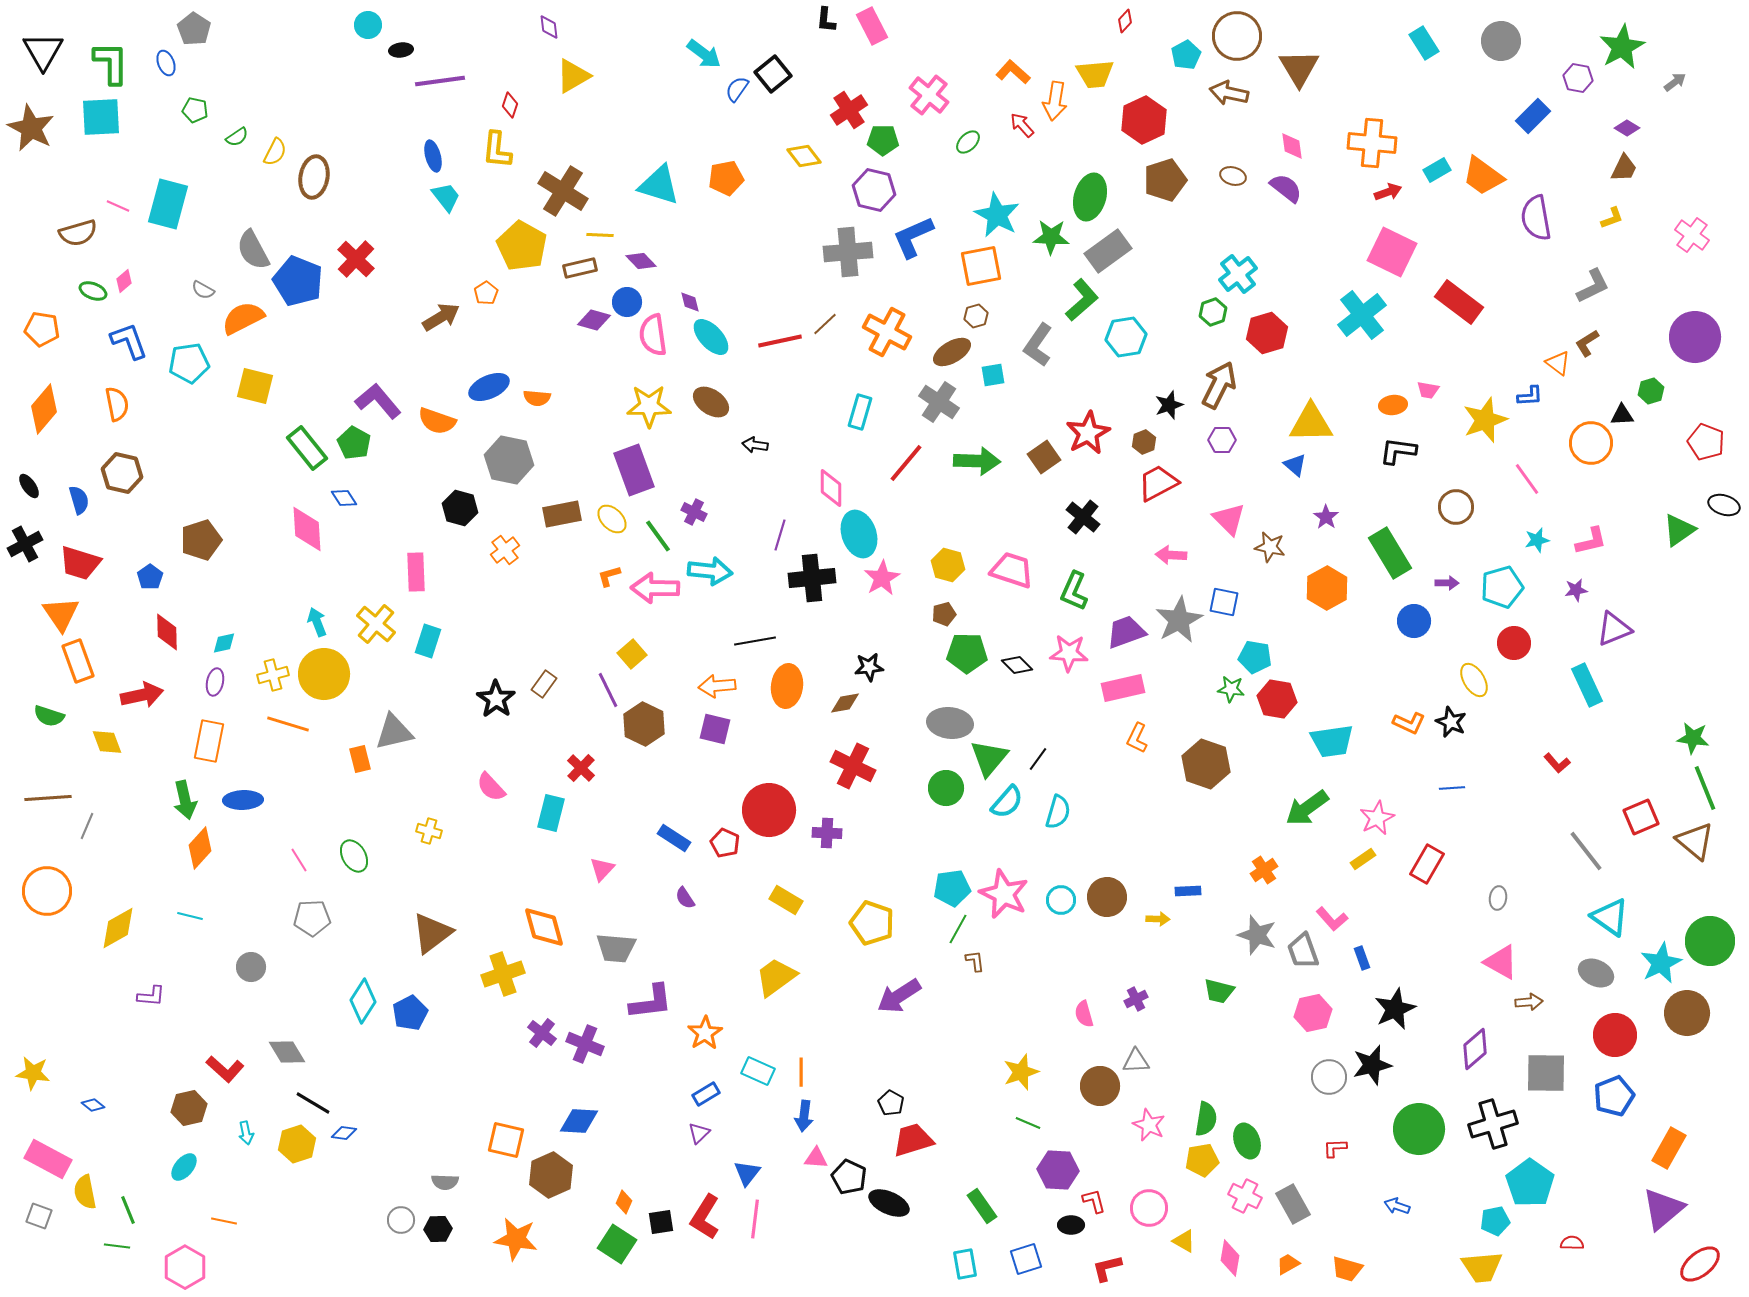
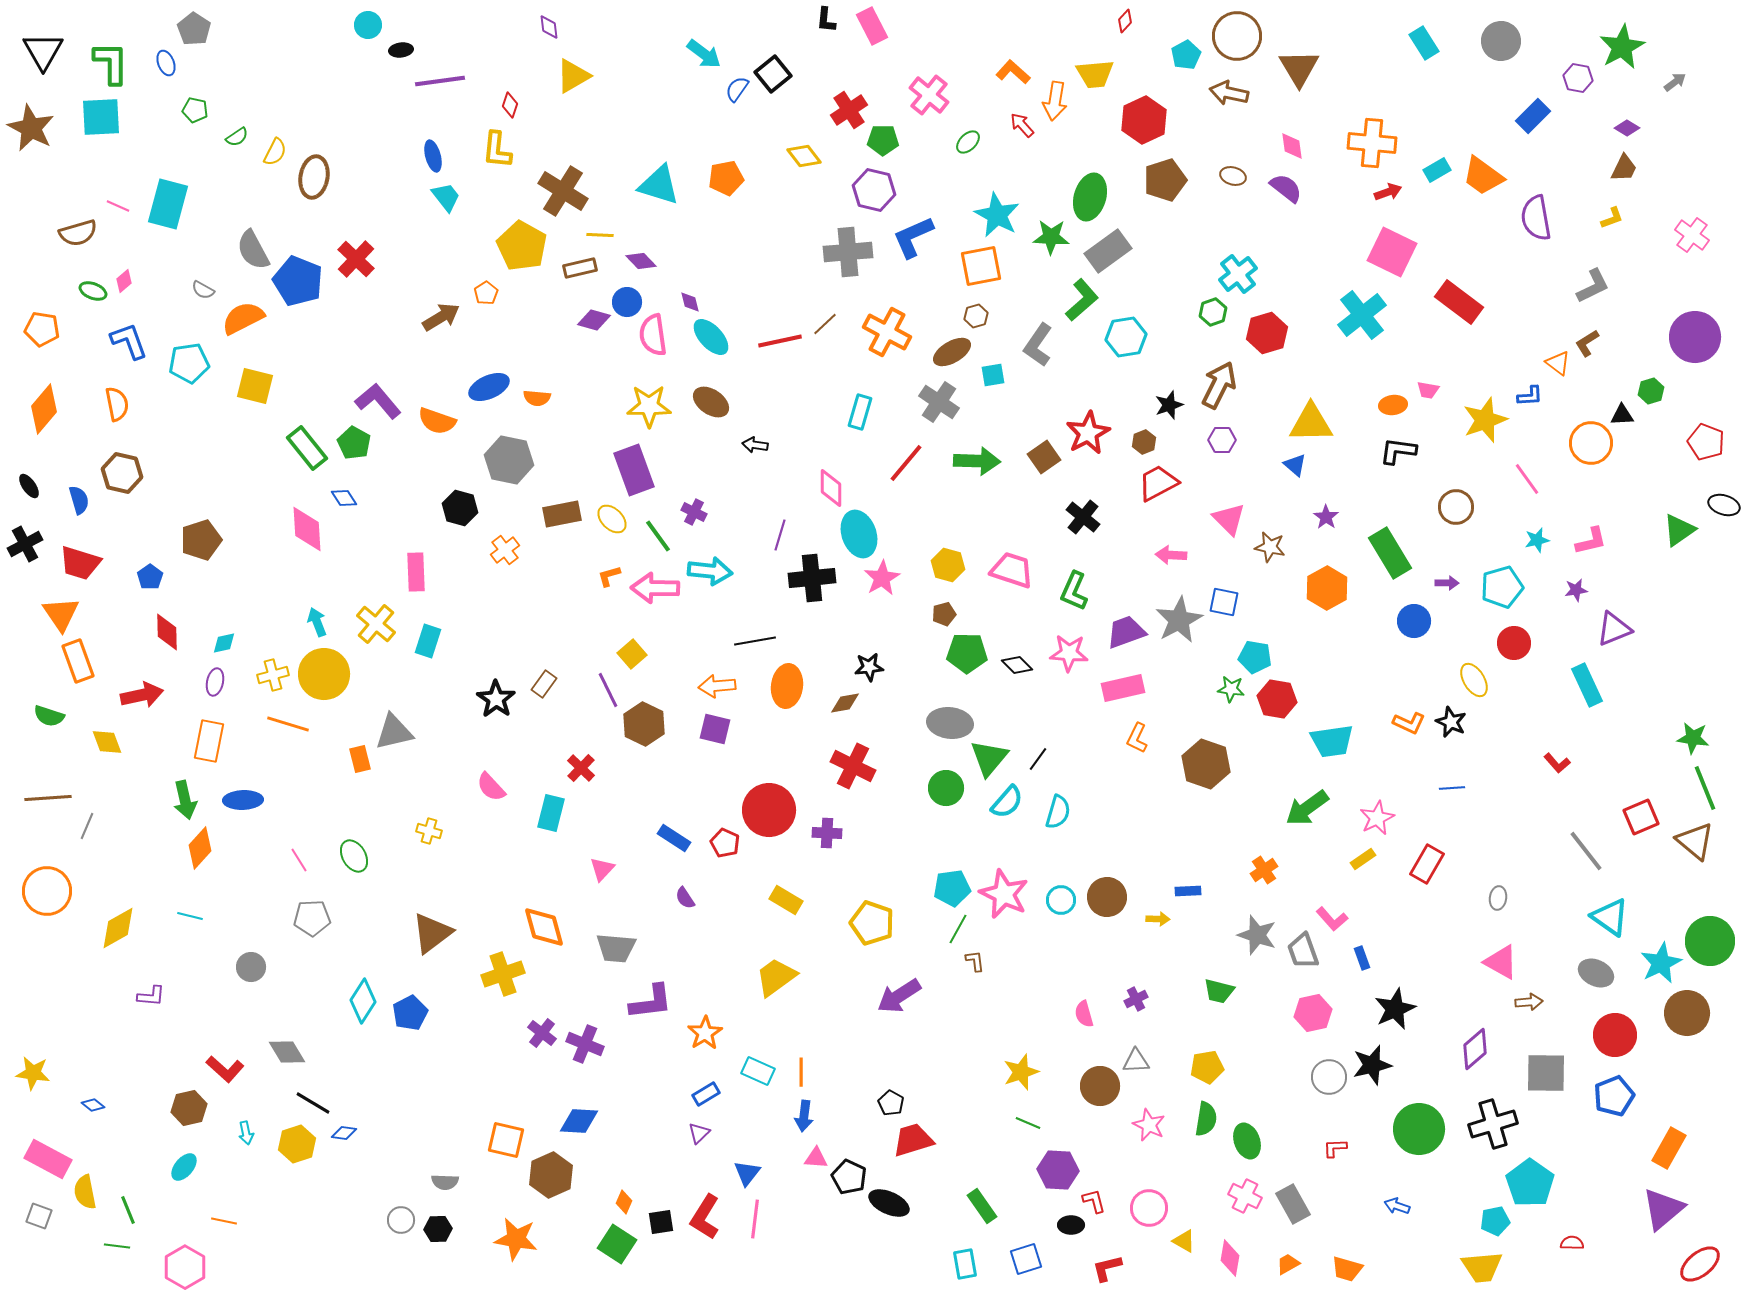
yellow pentagon at (1202, 1160): moved 5 px right, 93 px up
